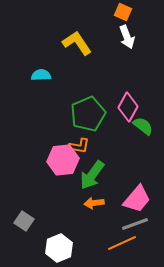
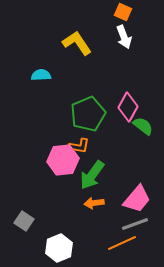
white arrow: moved 3 px left
